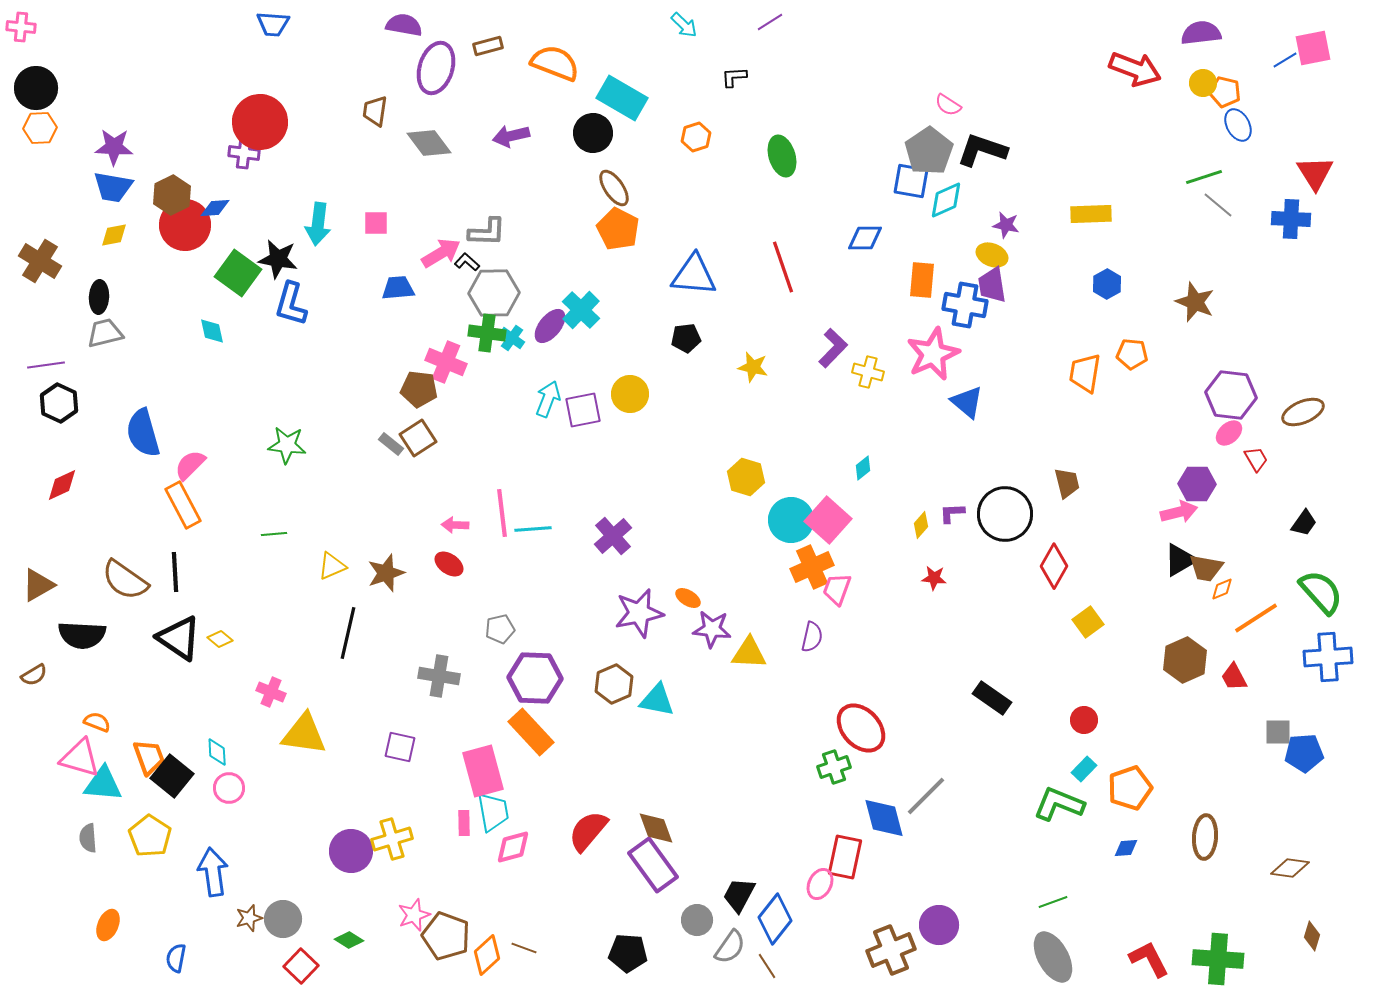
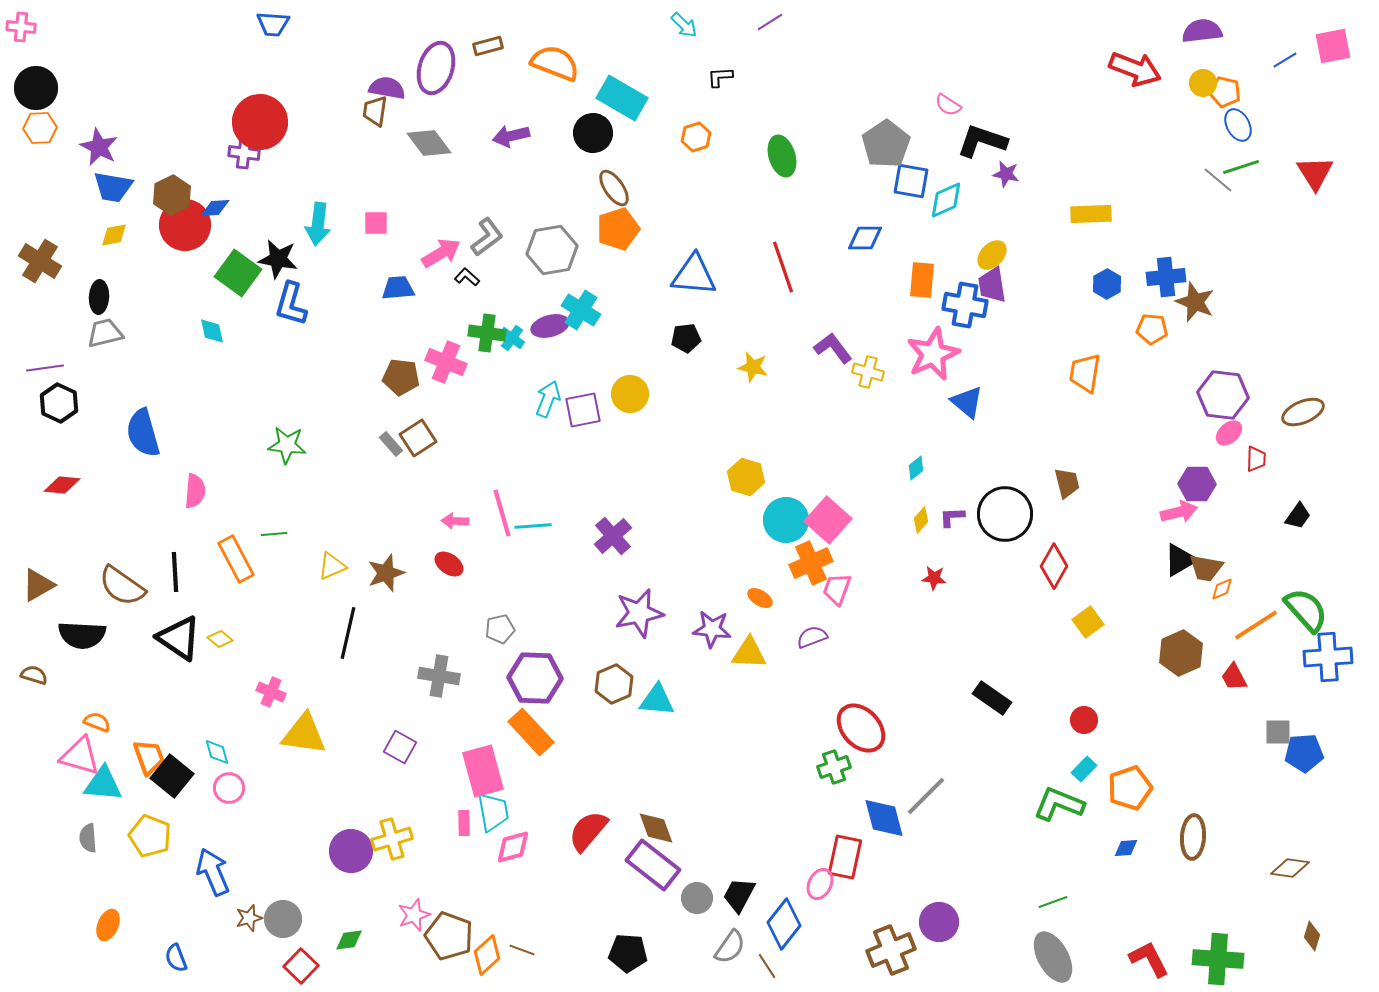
purple semicircle at (404, 25): moved 17 px left, 63 px down
purple semicircle at (1201, 33): moved 1 px right, 2 px up
pink square at (1313, 48): moved 20 px right, 2 px up
black L-shape at (734, 77): moved 14 px left
purple star at (114, 147): moved 15 px left; rotated 24 degrees clockwise
black L-shape at (982, 150): moved 9 px up
gray pentagon at (929, 151): moved 43 px left, 7 px up
green line at (1204, 177): moved 37 px right, 10 px up
gray line at (1218, 205): moved 25 px up
blue cross at (1291, 219): moved 125 px left, 58 px down; rotated 9 degrees counterclockwise
purple star at (1006, 225): moved 51 px up
orange pentagon at (618, 229): rotated 27 degrees clockwise
gray L-shape at (487, 232): moved 5 px down; rotated 39 degrees counterclockwise
yellow ellipse at (992, 255): rotated 68 degrees counterclockwise
black L-shape at (467, 262): moved 15 px down
gray hexagon at (494, 293): moved 58 px right, 43 px up; rotated 9 degrees counterclockwise
cyan cross at (581, 310): rotated 12 degrees counterclockwise
purple ellipse at (550, 326): rotated 36 degrees clockwise
purple L-shape at (833, 348): rotated 81 degrees counterclockwise
orange pentagon at (1132, 354): moved 20 px right, 25 px up
purple line at (46, 365): moved 1 px left, 3 px down
brown pentagon at (419, 389): moved 18 px left, 12 px up
purple hexagon at (1231, 395): moved 8 px left
gray rectangle at (391, 444): rotated 10 degrees clockwise
red trapezoid at (1256, 459): rotated 32 degrees clockwise
pink semicircle at (190, 465): moved 5 px right, 26 px down; rotated 140 degrees clockwise
cyan diamond at (863, 468): moved 53 px right
red diamond at (62, 485): rotated 30 degrees clockwise
orange rectangle at (183, 505): moved 53 px right, 54 px down
pink line at (502, 513): rotated 9 degrees counterclockwise
purple L-shape at (952, 513): moved 4 px down
cyan circle at (791, 520): moved 5 px left
black trapezoid at (1304, 523): moved 6 px left, 7 px up
pink arrow at (455, 525): moved 4 px up
yellow diamond at (921, 525): moved 5 px up
cyan line at (533, 529): moved 3 px up
orange cross at (812, 567): moved 1 px left, 4 px up
brown semicircle at (125, 580): moved 3 px left, 6 px down
green semicircle at (1321, 592): moved 15 px left, 18 px down
orange ellipse at (688, 598): moved 72 px right
orange line at (1256, 618): moved 7 px down
purple semicircle at (812, 637): rotated 124 degrees counterclockwise
brown hexagon at (1185, 660): moved 4 px left, 7 px up
brown semicircle at (34, 675): rotated 132 degrees counterclockwise
cyan triangle at (657, 700): rotated 6 degrees counterclockwise
purple square at (400, 747): rotated 16 degrees clockwise
cyan diamond at (217, 752): rotated 12 degrees counterclockwise
pink triangle at (80, 758): moved 2 px up
yellow pentagon at (150, 836): rotated 12 degrees counterclockwise
brown ellipse at (1205, 837): moved 12 px left
purple rectangle at (653, 865): rotated 16 degrees counterclockwise
blue arrow at (213, 872): rotated 15 degrees counterclockwise
blue diamond at (775, 919): moved 9 px right, 5 px down
gray circle at (697, 920): moved 22 px up
purple circle at (939, 925): moved 3 px up
brown pentagon at (446, 936): moved 3 px right
green diamond at (349, 940): rotated 40 degrees counterclockwise
brown line at (524, 948): moved 2 px left, 2 px down
blue semicircle at (176, 958): rotated 32 degrees counterclockwise
